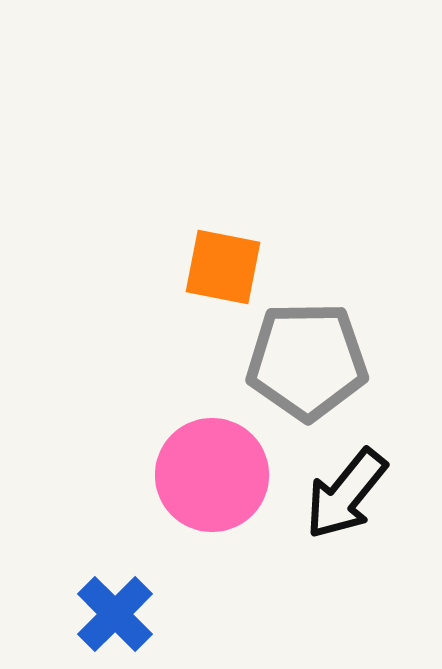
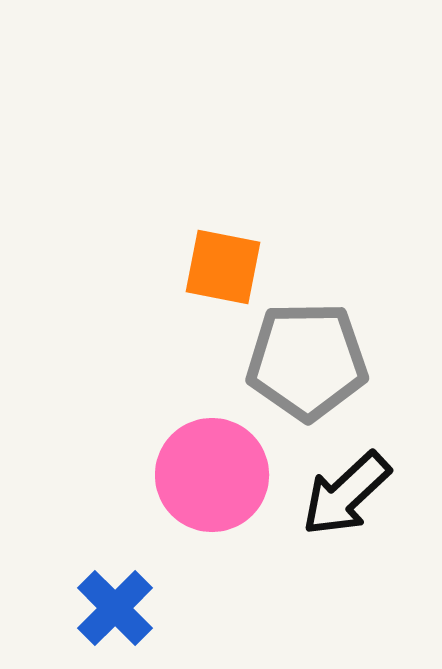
black arrow: rotated 8 degrees clockwise
blue cross: moved 6 px up
